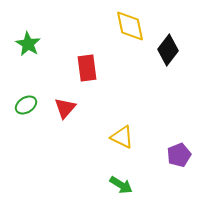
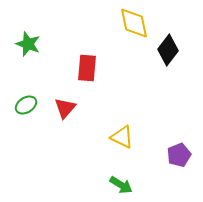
yellow diamond: moved 4 px right, 3 px up
green star: rotated 10 degrees counterclockwise
red rectangle: rotated 12 degrees clockwise
